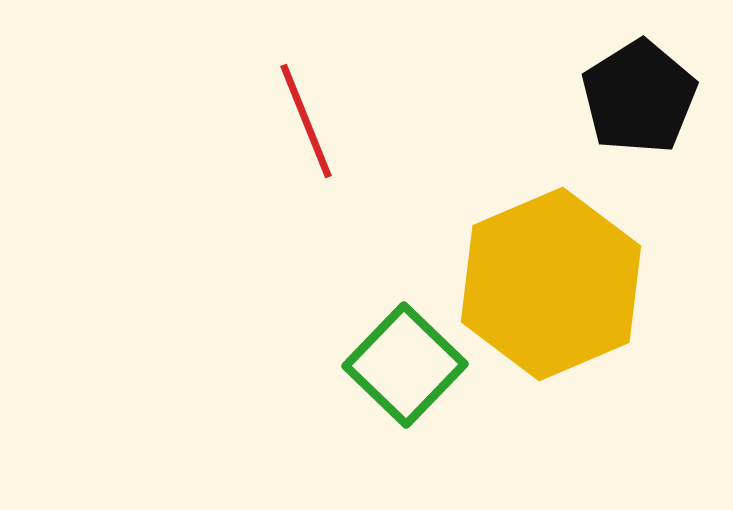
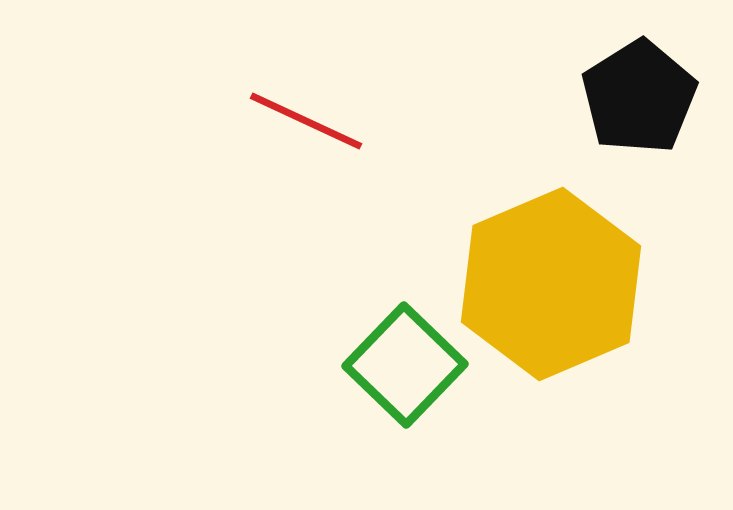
red line: rotated 43 degrees counterclockwise
